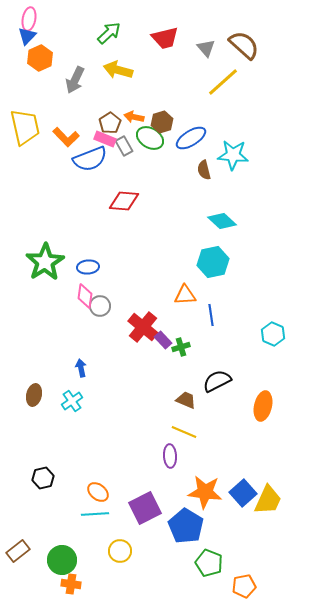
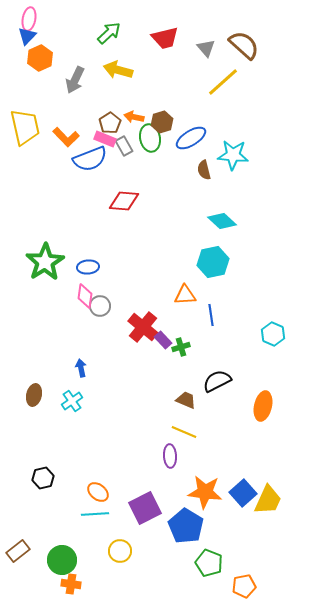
green ellipse at (150, 138): rotated 48 degrees clockwise
